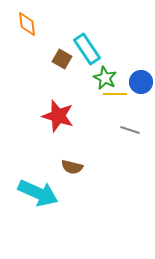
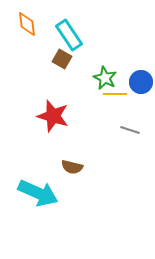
cyan rectangle: moved 18 px left, 14 px up
red star: moved 5 px left
